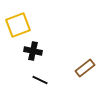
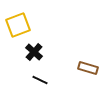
black cross: moved 1 px right, 1 px down; rotated 30 degrees clockwise
brown rectangle: moved 3 px right; rotated 54 degrees clockwise
